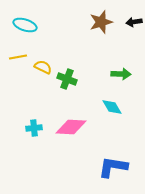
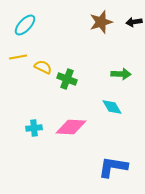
cyan ellipse: rotated 65 degrees counterclockwise
